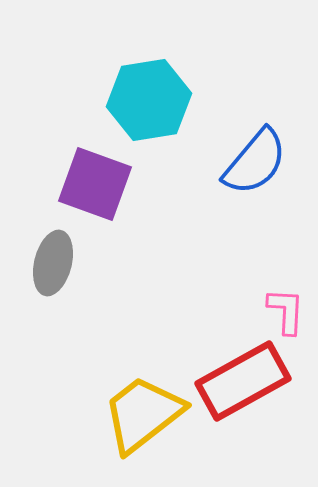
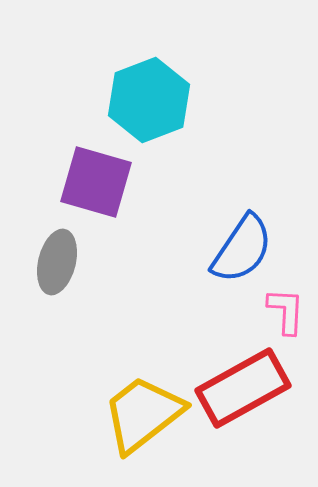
cyan hexagon: rotated 12 degrees counterclockwise
blue semicircle: moved 13 px left, 87 px down; rotated 6 degrees counterclockwise
purple square: moved 1 px right, 2 px up; rotated 4 degrees counterclockwise
gray ellipse: moved 4 px right, 1 px up
red rectangle: moved 7 px down
